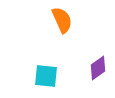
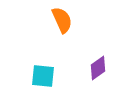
cyan square: moved 3 px left
